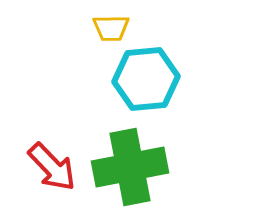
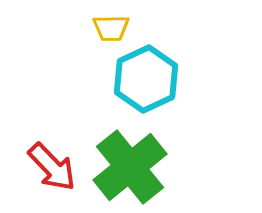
cyan hexagon: rotated 20 degrees counterclockwise
green cross: rotated 28 degrees counterclockwise
